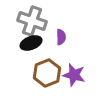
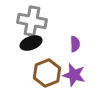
gray cross: rotated 8 degrees counterclockwise
purple semicircle: moved 14 px right, 7 px down
